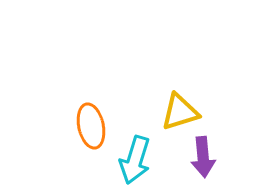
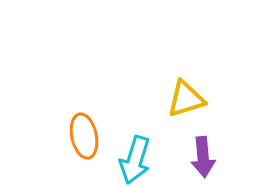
yellow triangle: moved 6 px right, 13 px up
orange ellipse: moved 7 px left, 10 px down
